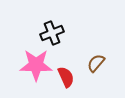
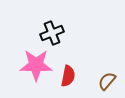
brown semicircle: moved 11 px right, 18 px down
red semicircle: moved 2 px right, 1 px up; rotated 35 degrees clockwise
